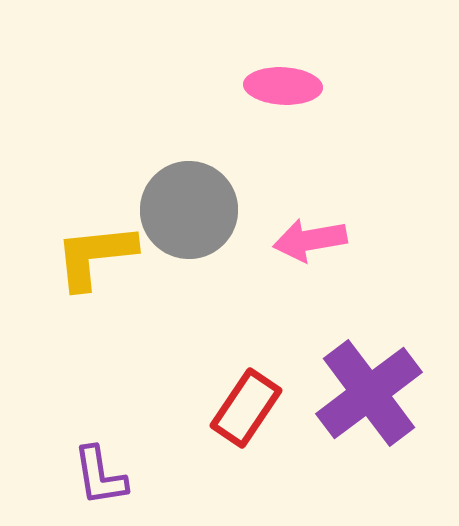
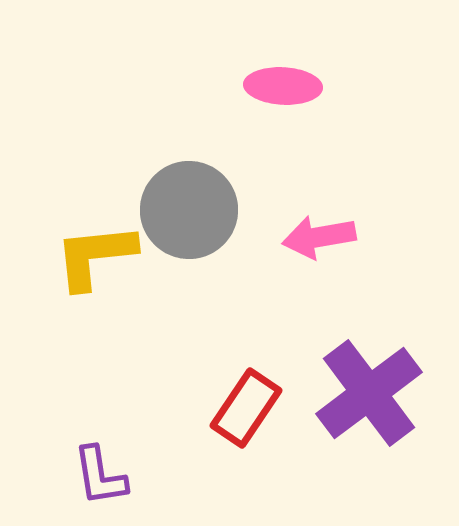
pink arrow: moved 9 px right, 3 px up
